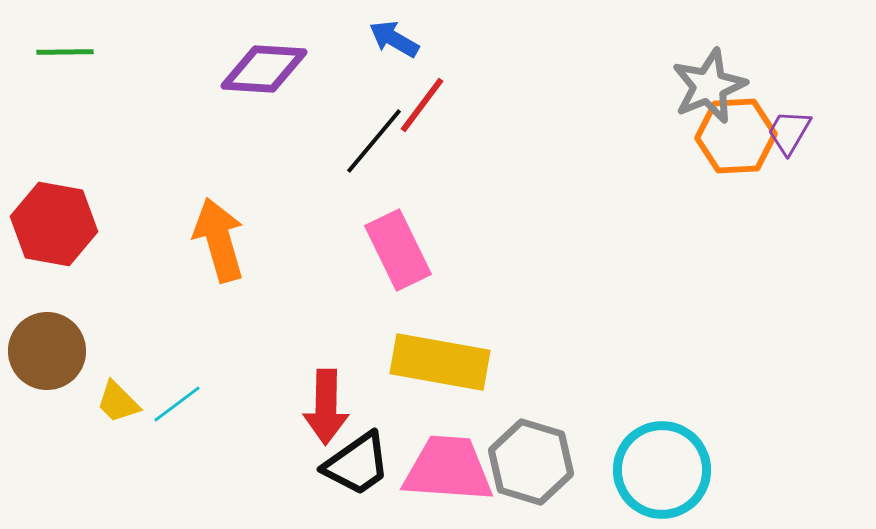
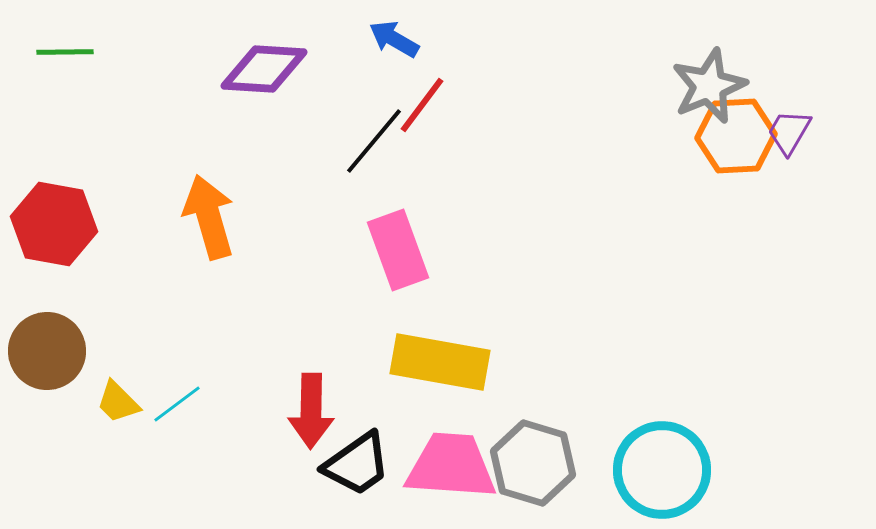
orange arrow: moved 10 px left, 23 px up
pink rectangle: rotated 6 degrees clockwise
red arrow: moved 15 px left, 4 px down
gray hexagon: moved 2 px right, 1 px down
pink trapezoid: moved 3 px right, 3 px up
